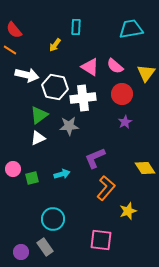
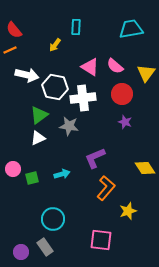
orange line: rotated 56 degrees counterclockwise
purple star: rotated 24 degrees counterclockwise
gray star: rotated 12 degrees clockwise
